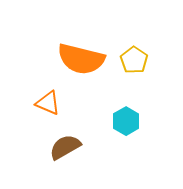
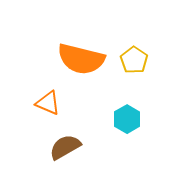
cyan hexagon: moved 1 px right, 2 px up
